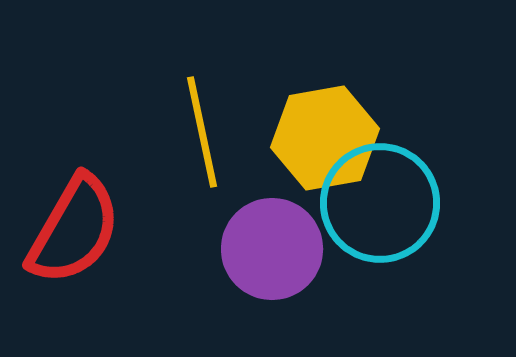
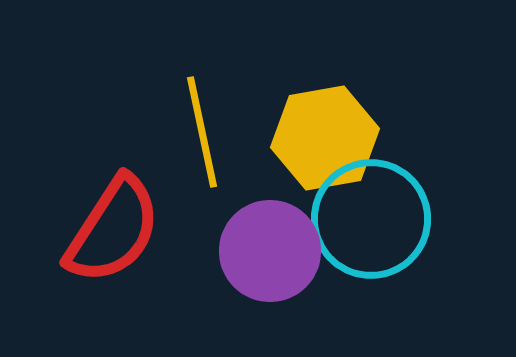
cyan circle: moved 9 px left, 16 px down
red semicircle: moved 39 px right; rotated 3 degrees clockwise
purple circle: moved 2 px left, 2 px down
